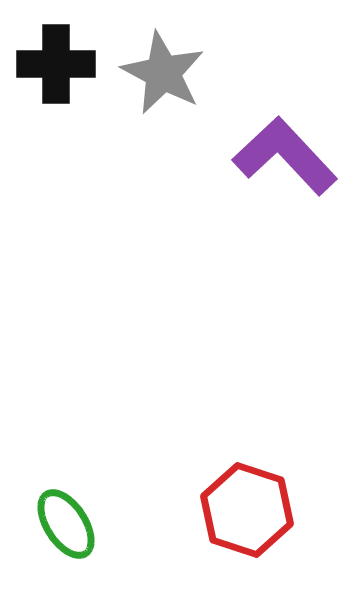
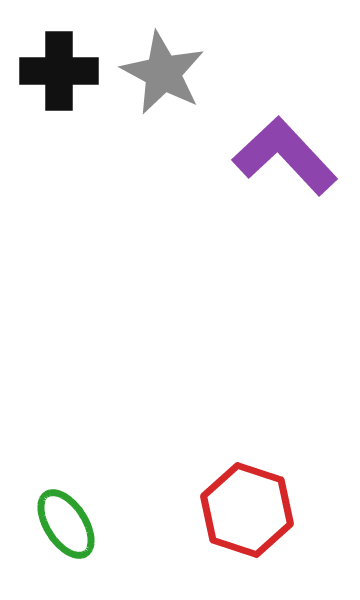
black cross: moved 3 px right, 7 px down
